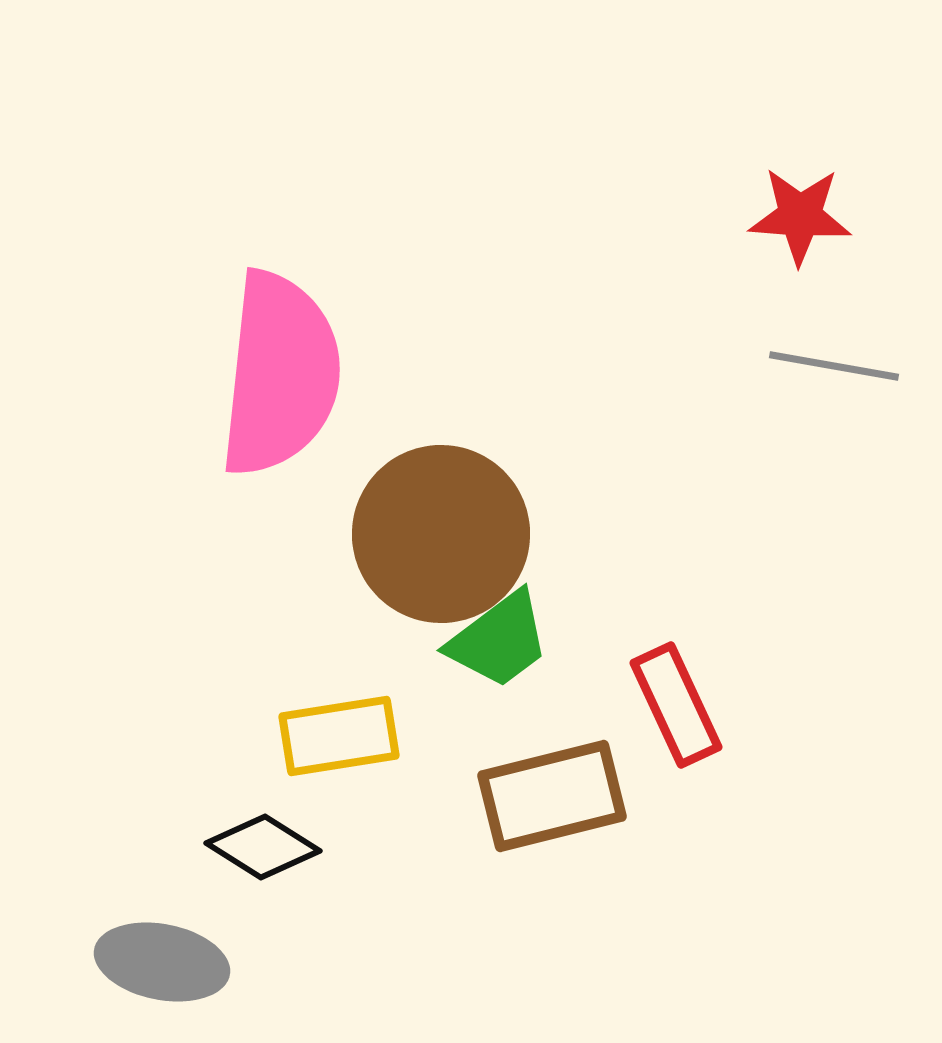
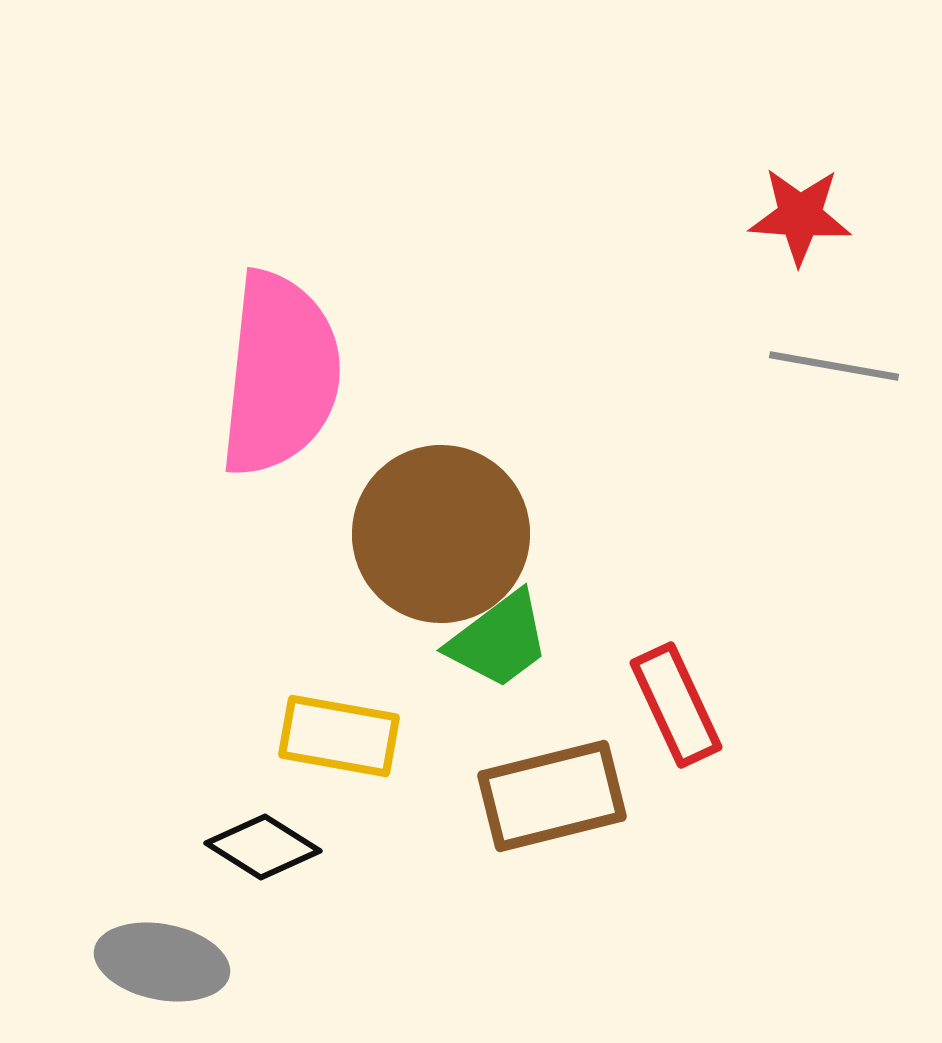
yellow rectangle: rotated 19 degrees clockwise
